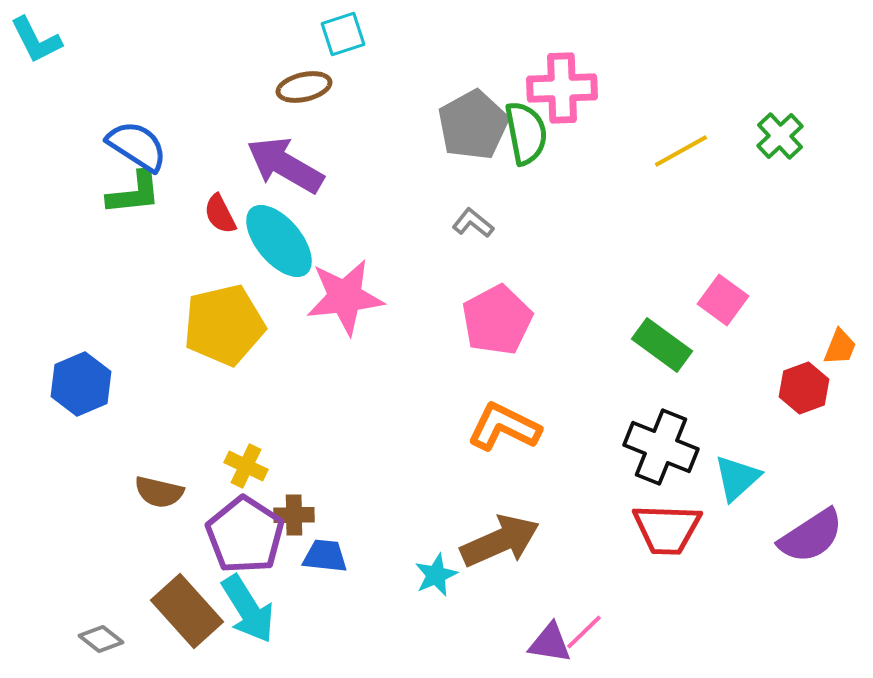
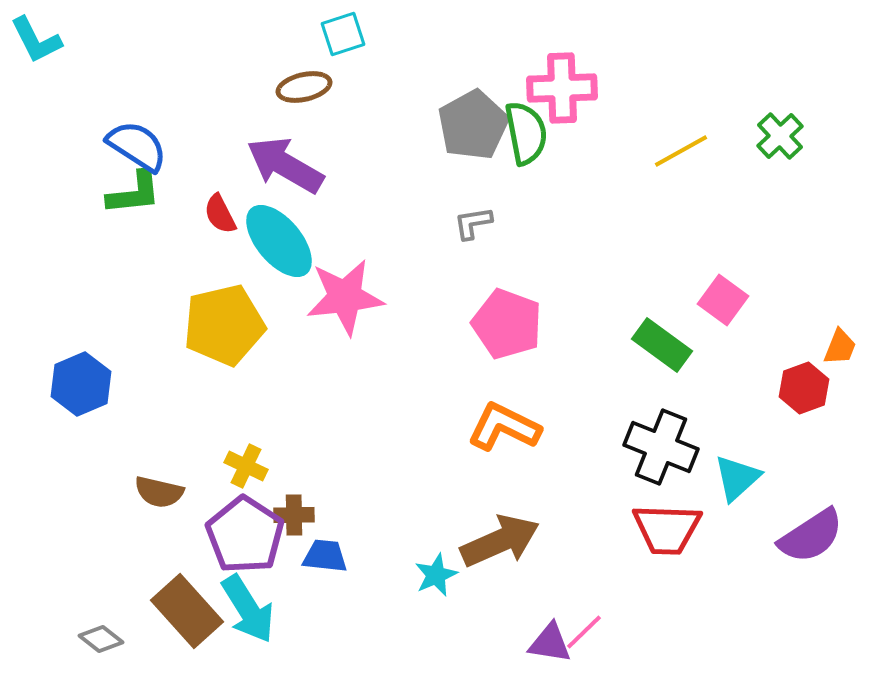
gray L-shape: rotated 48 degrees counterclockwise
pink pentagon: moved 10 px right, 4 px down; rotated 24 degrees counterclockwise
